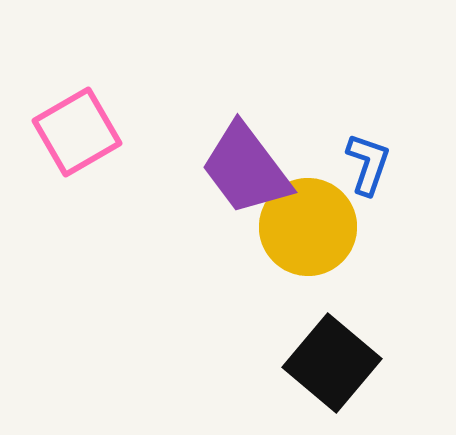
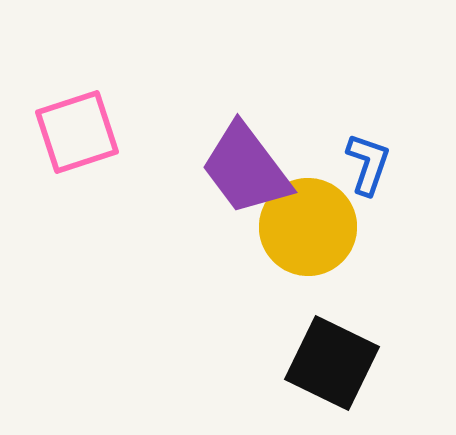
pink square: rotated 12 degrees clockwise
black square: rotated 14 degrees counterclockwise
